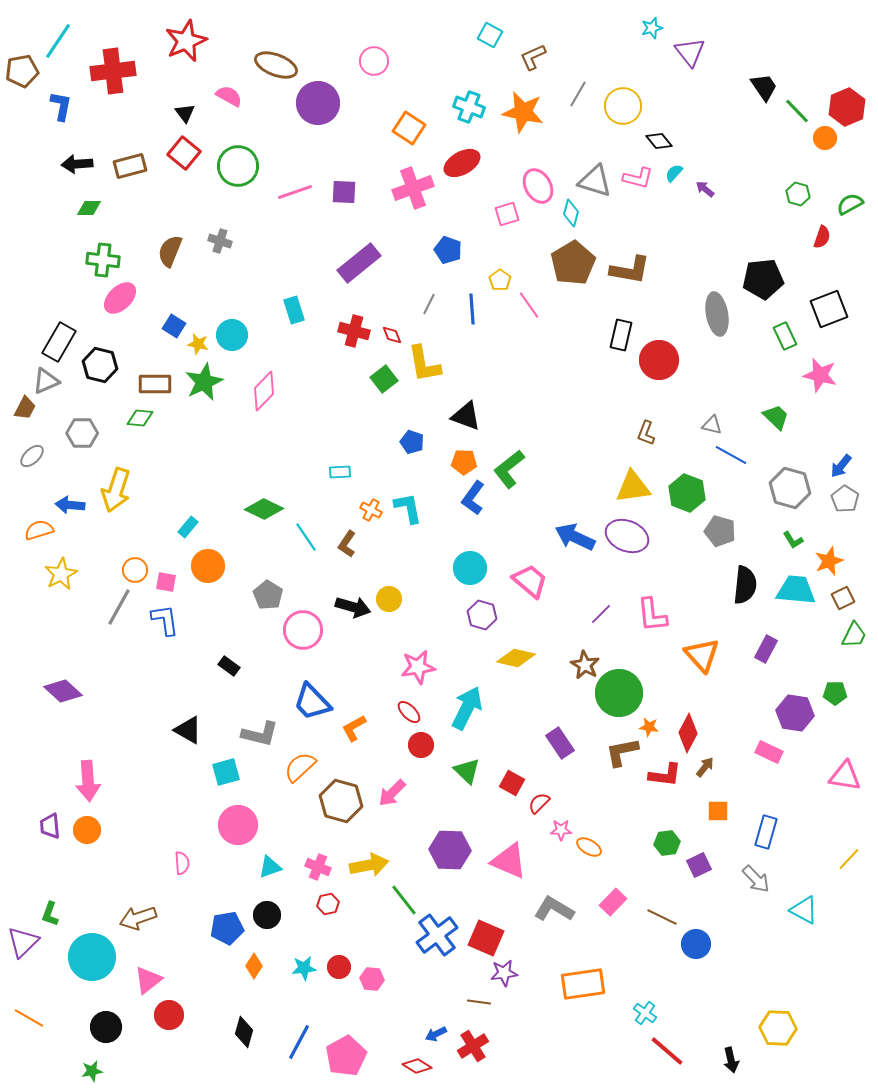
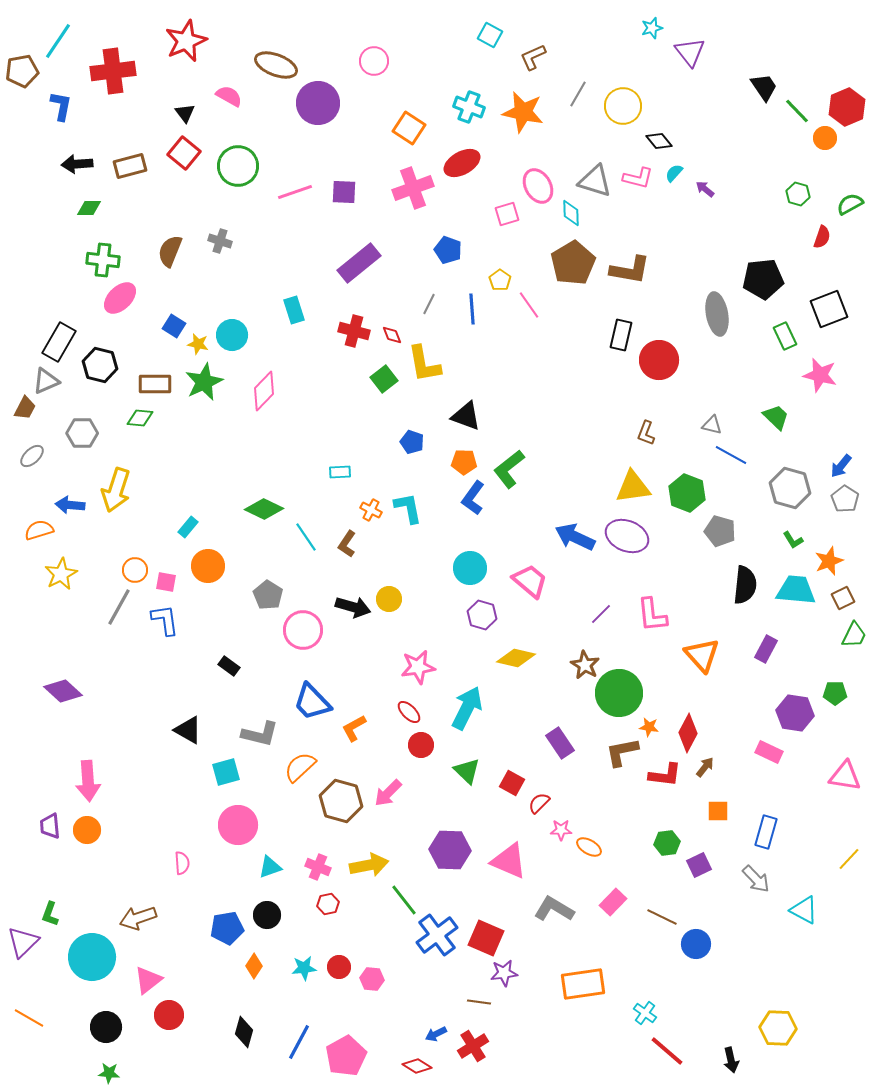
cyan diamond at (571, 213): rotated 16 degrees counterclockwise
pink arrow at (392, 793): moved 4 px left
green star at (92, 1071): moved 17 px right, 2 px down; rotated 15 degrees clockwise
